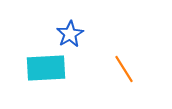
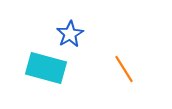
cyan rectangle: rotated 18 degrees clockwise
